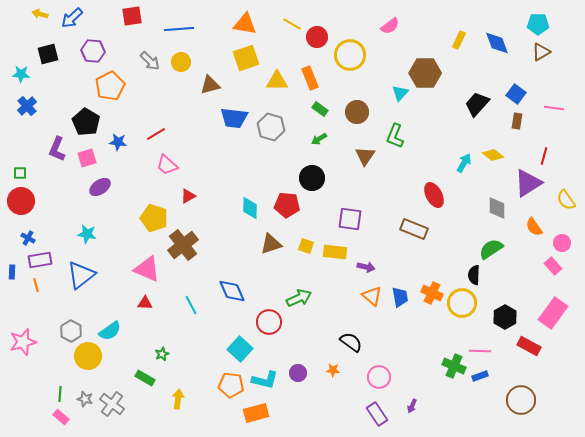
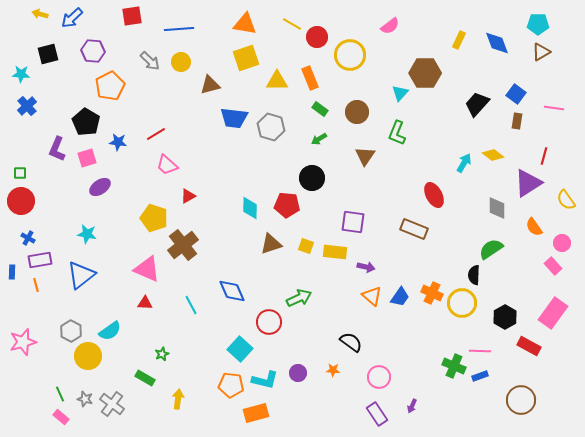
green L-shape at (395, 136): moved 2 px right, 3 px up
purple square at (350, 219): moved 3 px right, 3 px down
blue trapezoid at (400, 297): rotated 45 degrees clockwise
green line at (60, 394): rotated 28 degrees counterclockwise
